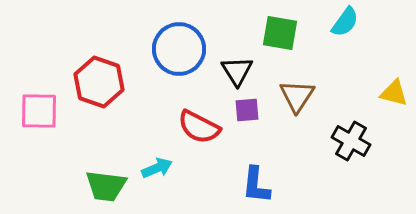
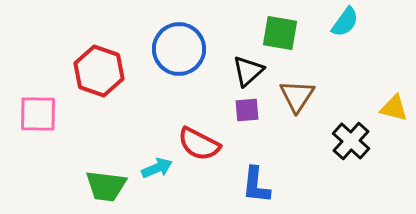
black triangle: moved 11 px right; rotated 20 degrees clockwise
red hexagon: moved 11 px up
yellow triangle: moved 15 px down
pink square: moved 1 px left, 3 px down
red semicircle: moved 17 px down
black cross: rotated 12 degrees clockwise
